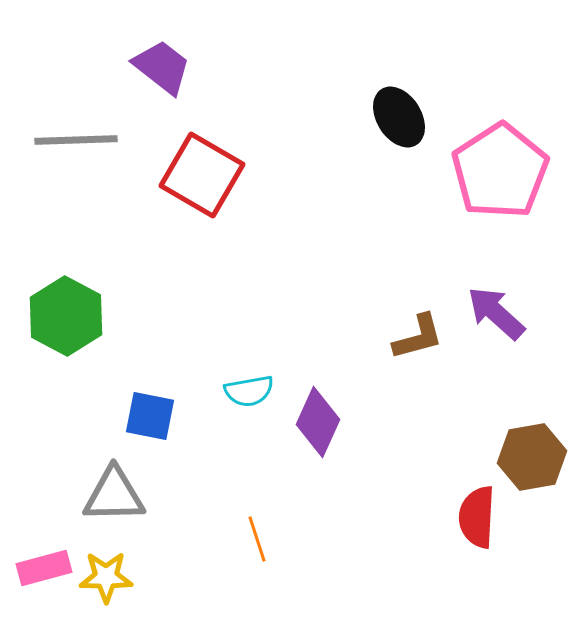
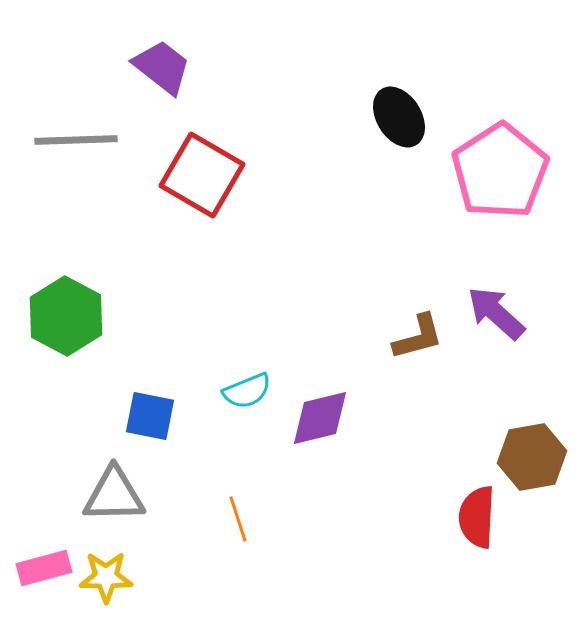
cyan semicircle: moved 2 px left; rotated 12 degrees counterclockwise
purple diamond: moved 2 px right, 4 px up; rotated 52 degrees clockwise
orange line: moved 19 px left, 20 px up
